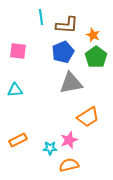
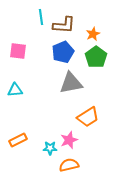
brown L-shape: moved 3 px left
orange star: moved 1 px up; rotated 24 degrees clockwise
